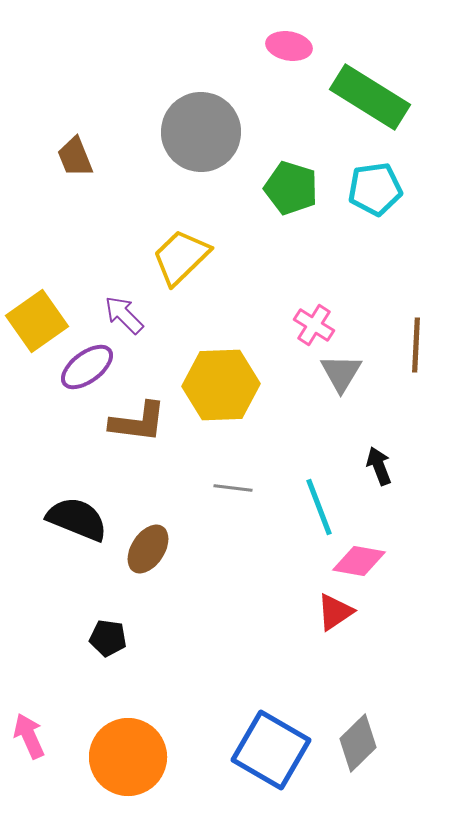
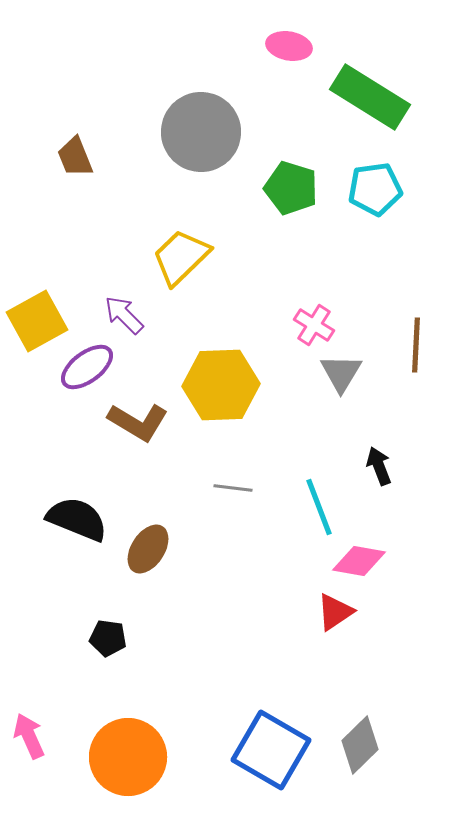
yellow square: rotated 6 degrees clockwise
brown L-shape: rotated 24 degrees clockwise
gray diamond: moved 2 px right, 2 px down
